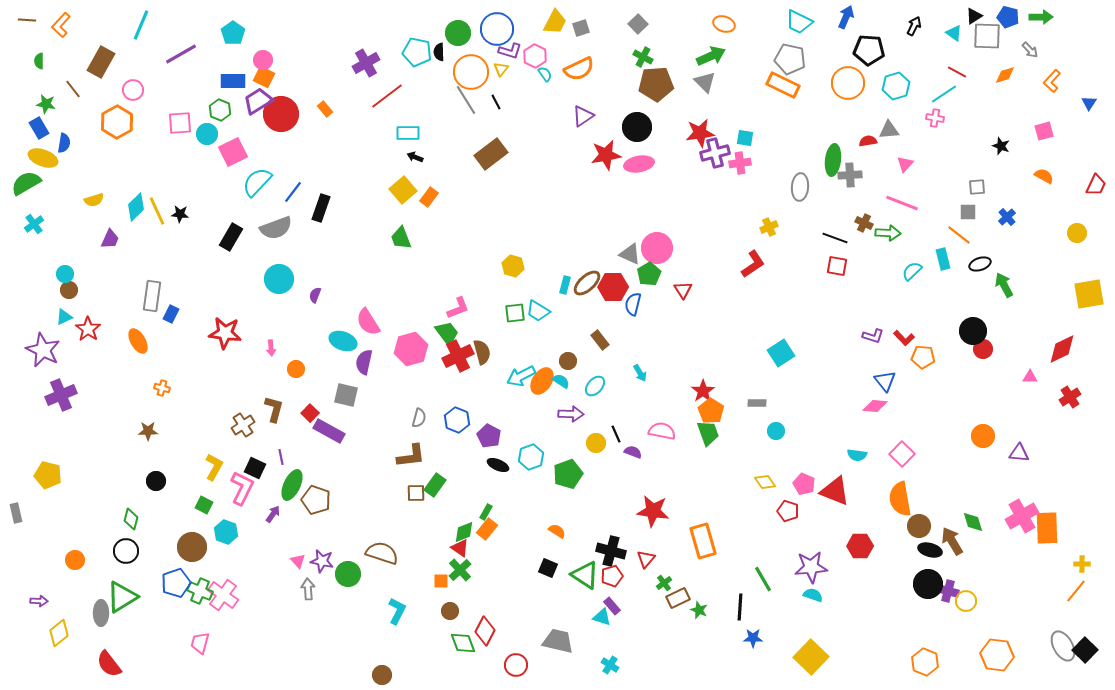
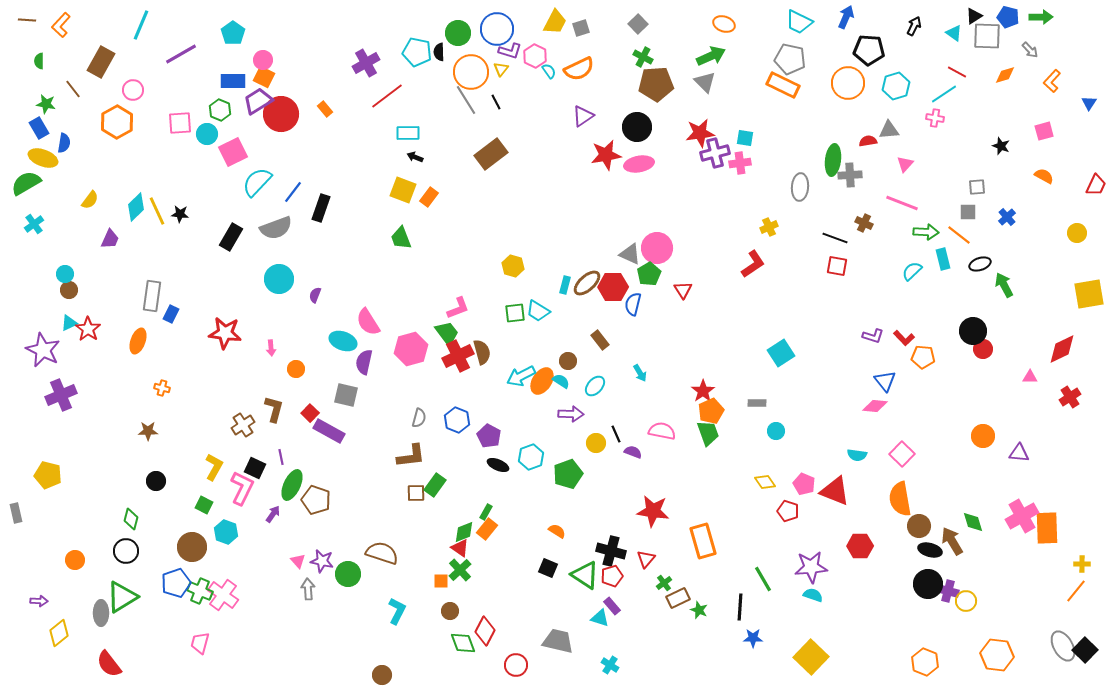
cyan semicircle at (545, 74): moved 4 px right, 3 px up
yellow square at (403, 190): rotated 28 degrees counterclockwise
yellow semicircle at (94, 200): moved 4 px left; rotated 36 degrees counterclockwise
green arrow at (888, 233): moved 38 px right, 1 px up
cyan triangle at (64, 317): moved 5 px right, 6 px down
orange ellipse at (138, 341): rotated 50 degrees clockwise
orange pentagon at (711, 411): rotated 15 degrees clockwise
cyan triangle at (602, 617): moved 2 px left, 1 px down
